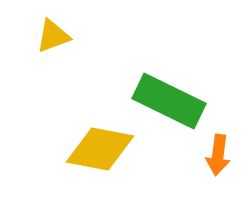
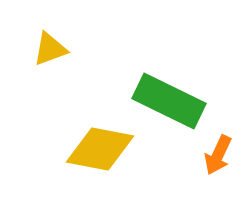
yellow triangle: moved 3 px left, 13 px down
orange arrow: rotated 18 degrees clockwise
